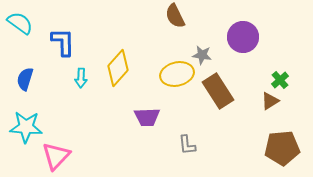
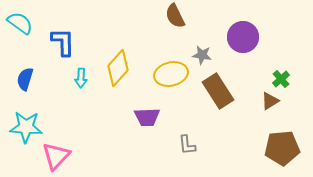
yellow ellipse: moved 6 px left
green cross: moved 1 px right, 1 px up
